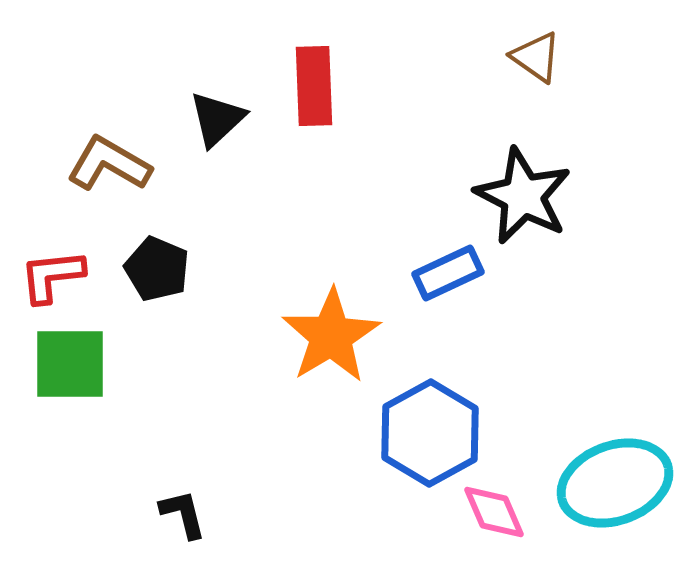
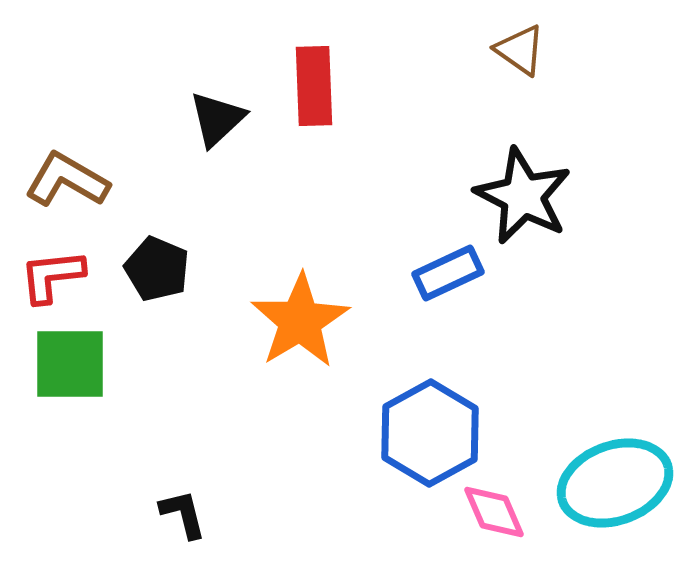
brown triangle: moved 16 px left, 7 px up
brown L-shape: moved 42 px left, 16 px down
orange star: moved 31 px left, 15 px up
